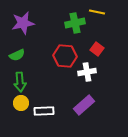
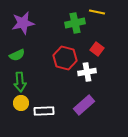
red hexagon: moved 2 px down; rotated 10 degrees clockwise
